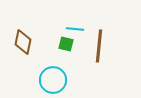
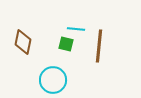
cyan line: moved 1 px right
